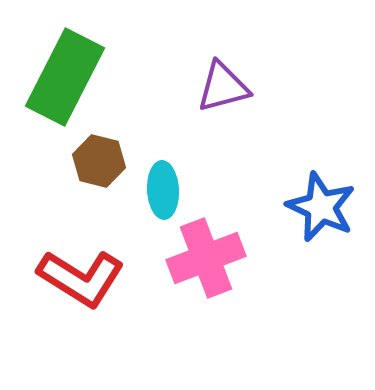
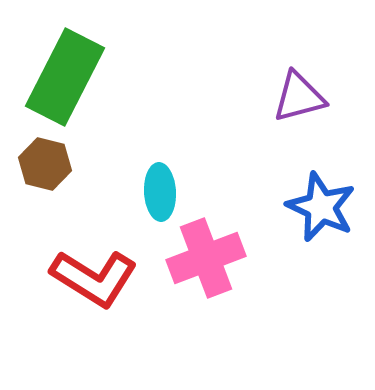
purple triangle: moved 76 px right, 10 px down
brown hexagon: moved 54 px left, 3 px down
cyan ellipse: moved 3 px left, 2 px down
red L-shape: moved 13 px right
